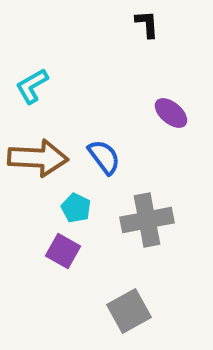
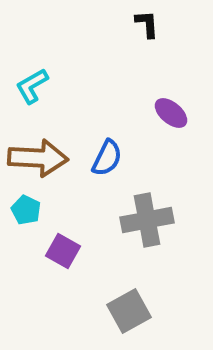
blue semicircle: moved 3 px right, 1 px down; rotated 63 degrees clockwise
cyan pentagon: moved 50 px left, 2 px down
